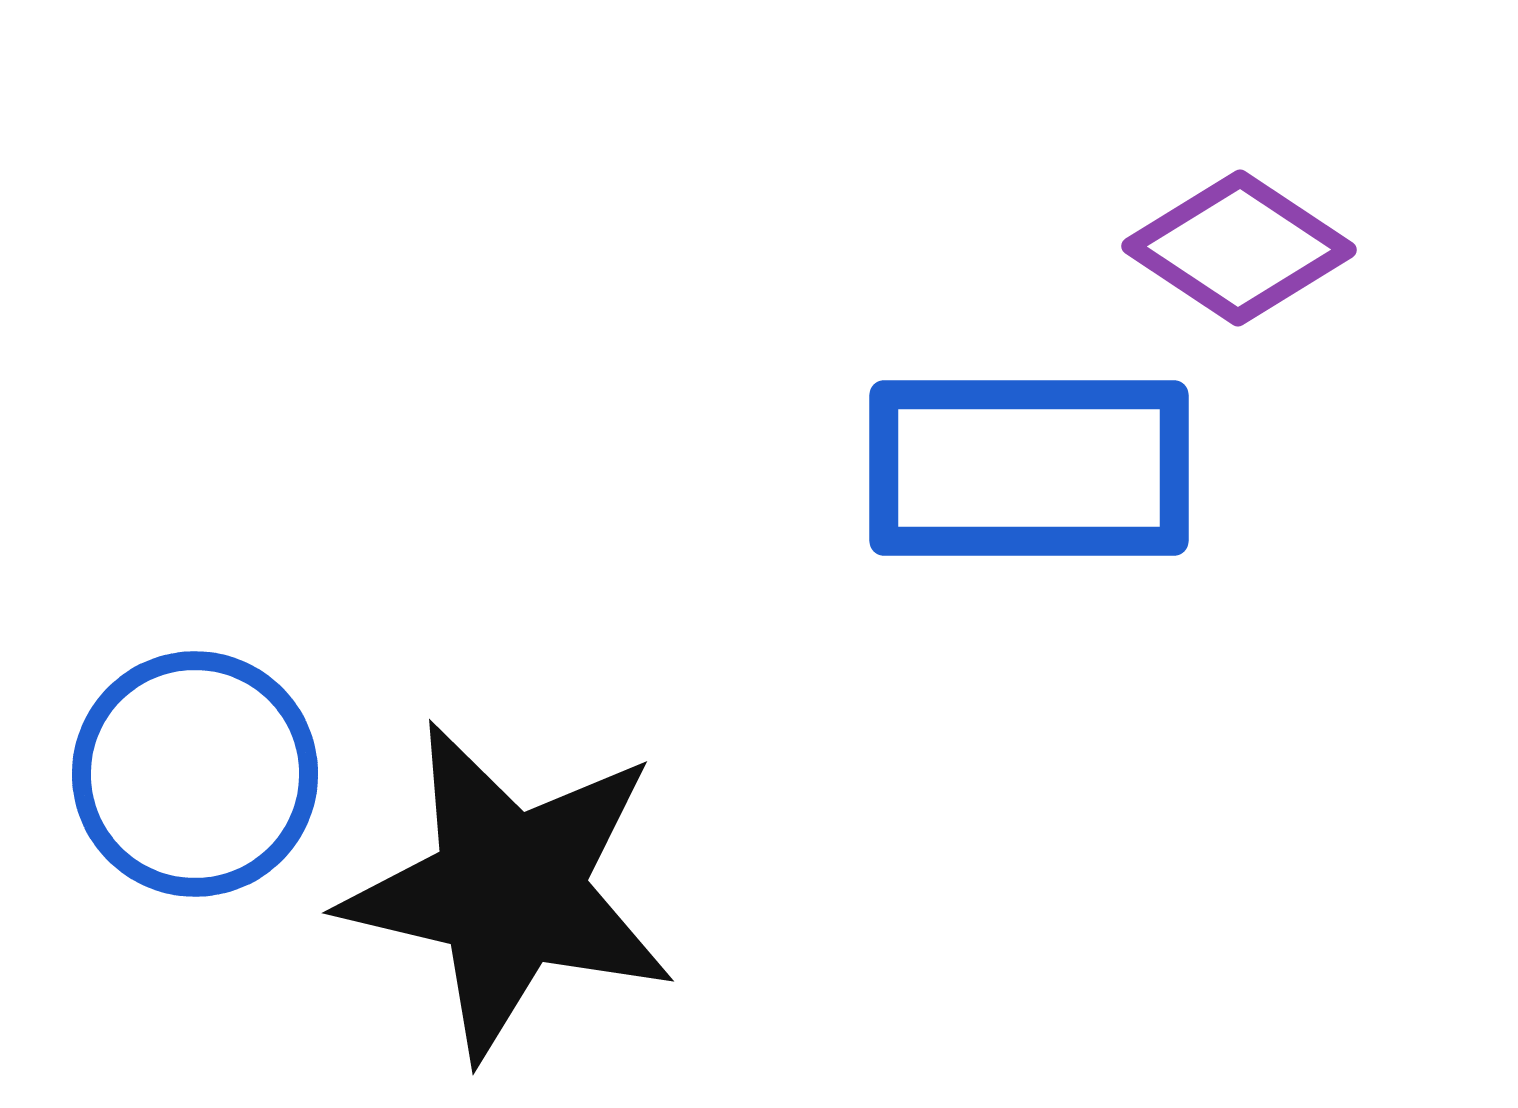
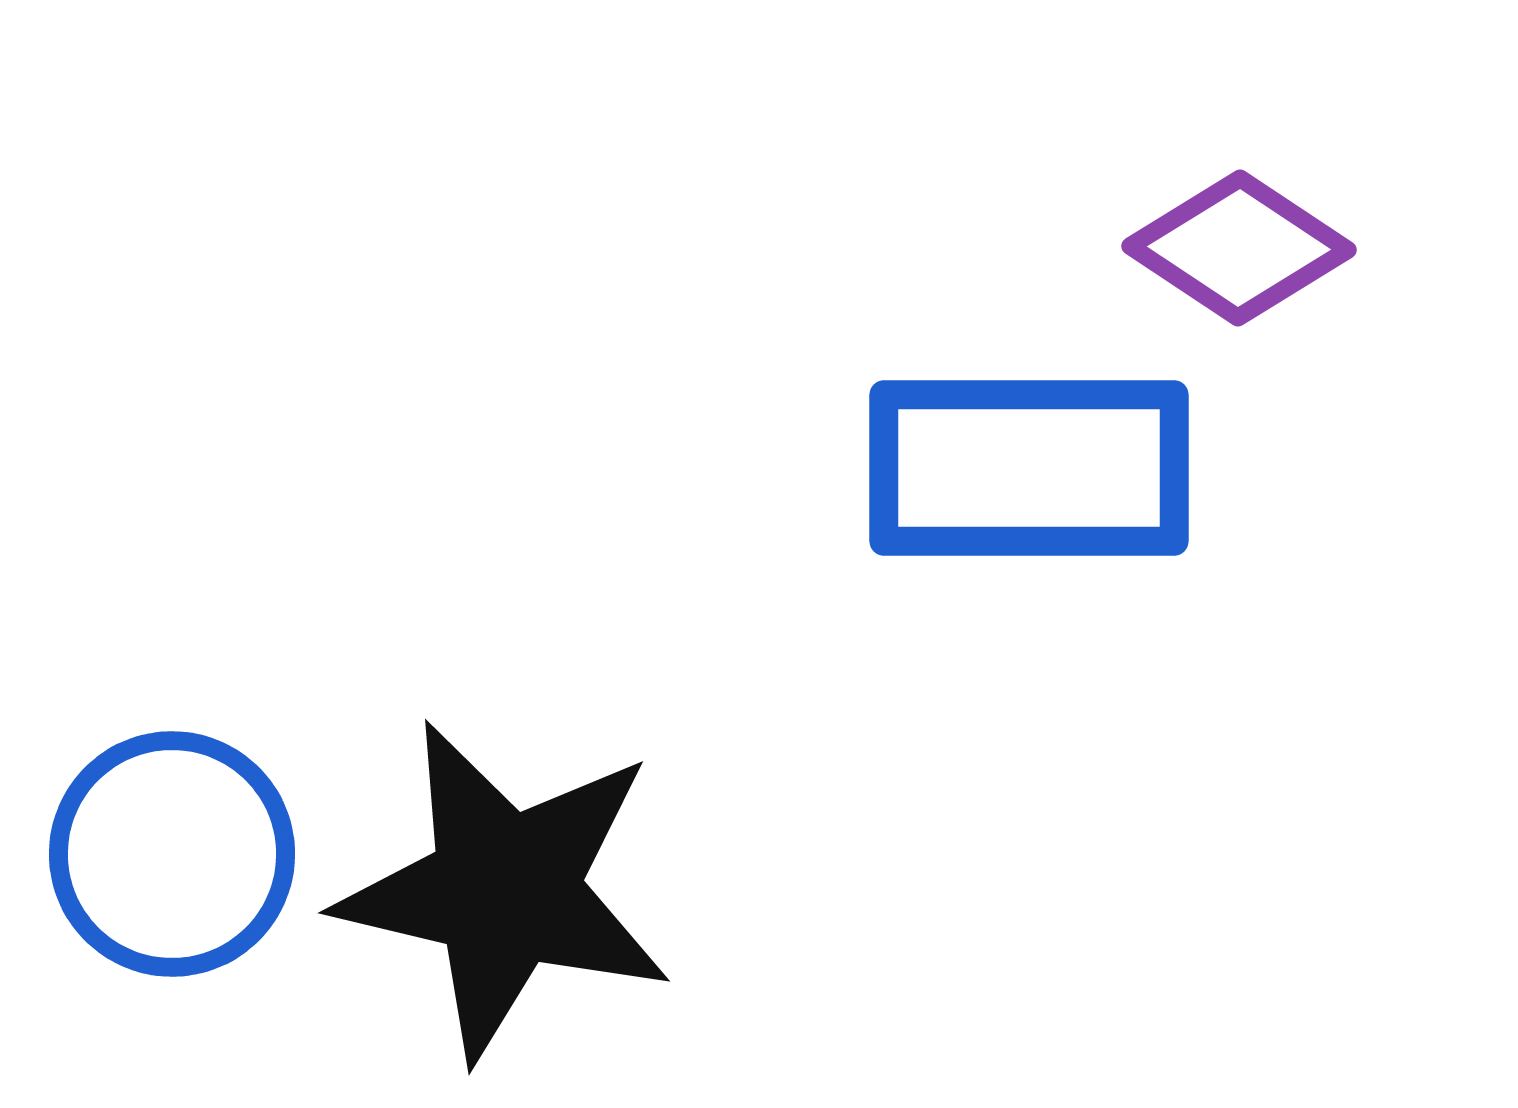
blue circle: moved 23 px left, 80 px down
black star: moved 4 px left
